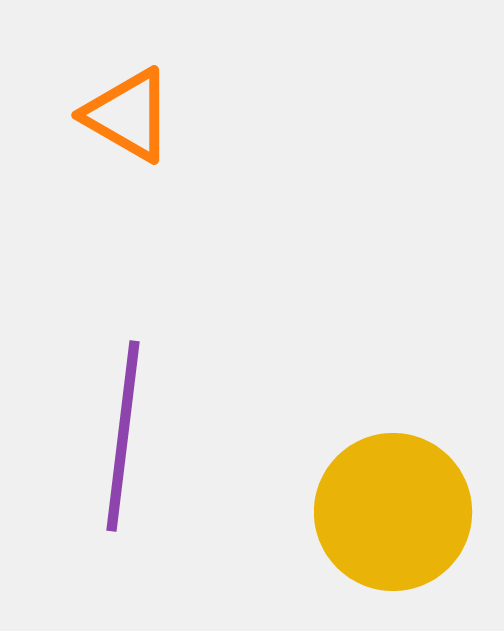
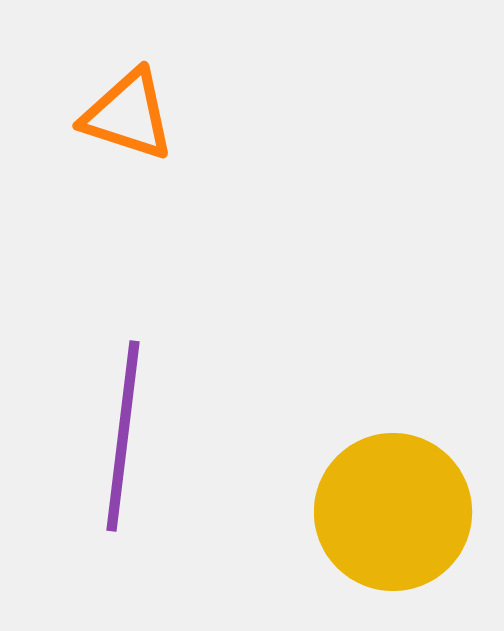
orange triangle: rotated 12 degrees counterclockwise
